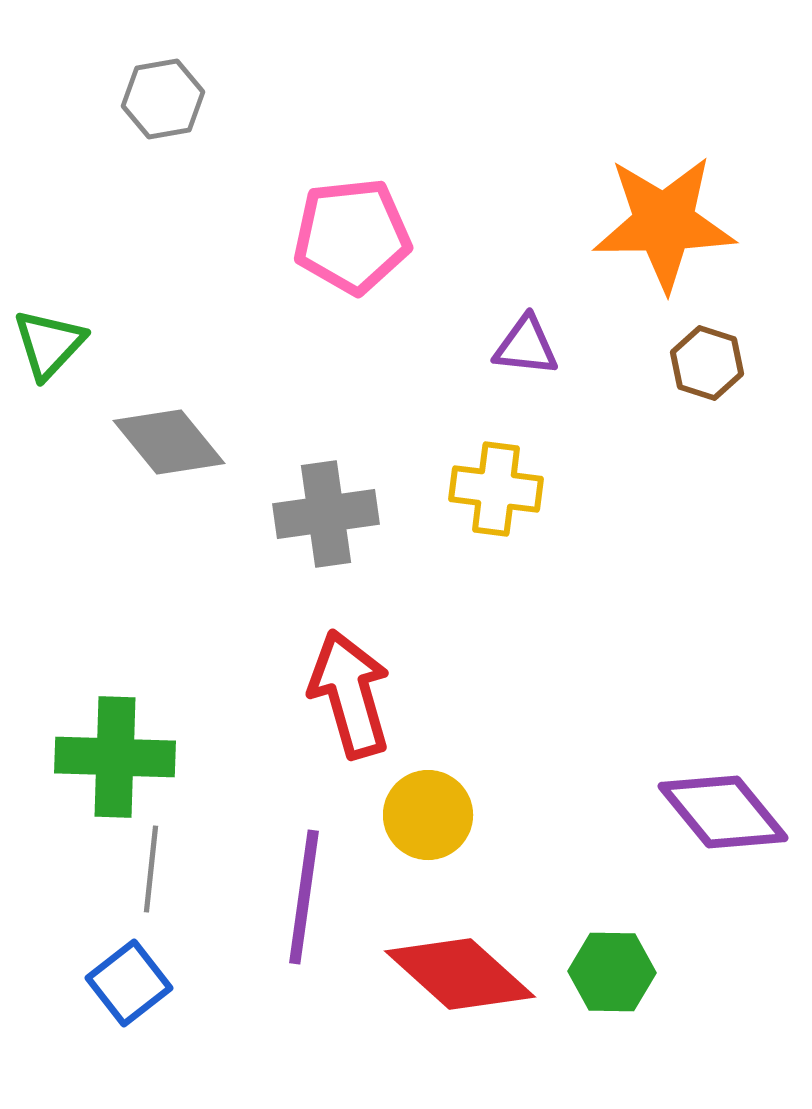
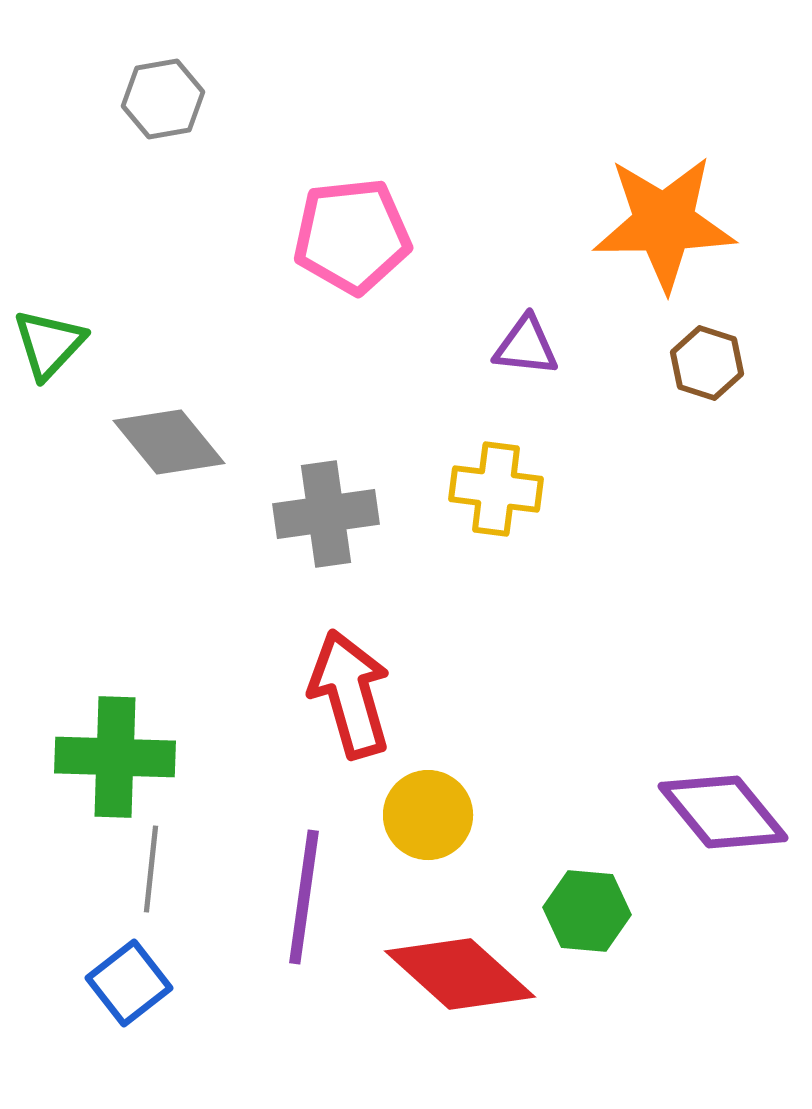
green hexagon: moved 25 px left, 61 px up; rotated 4 degrees clockwise
